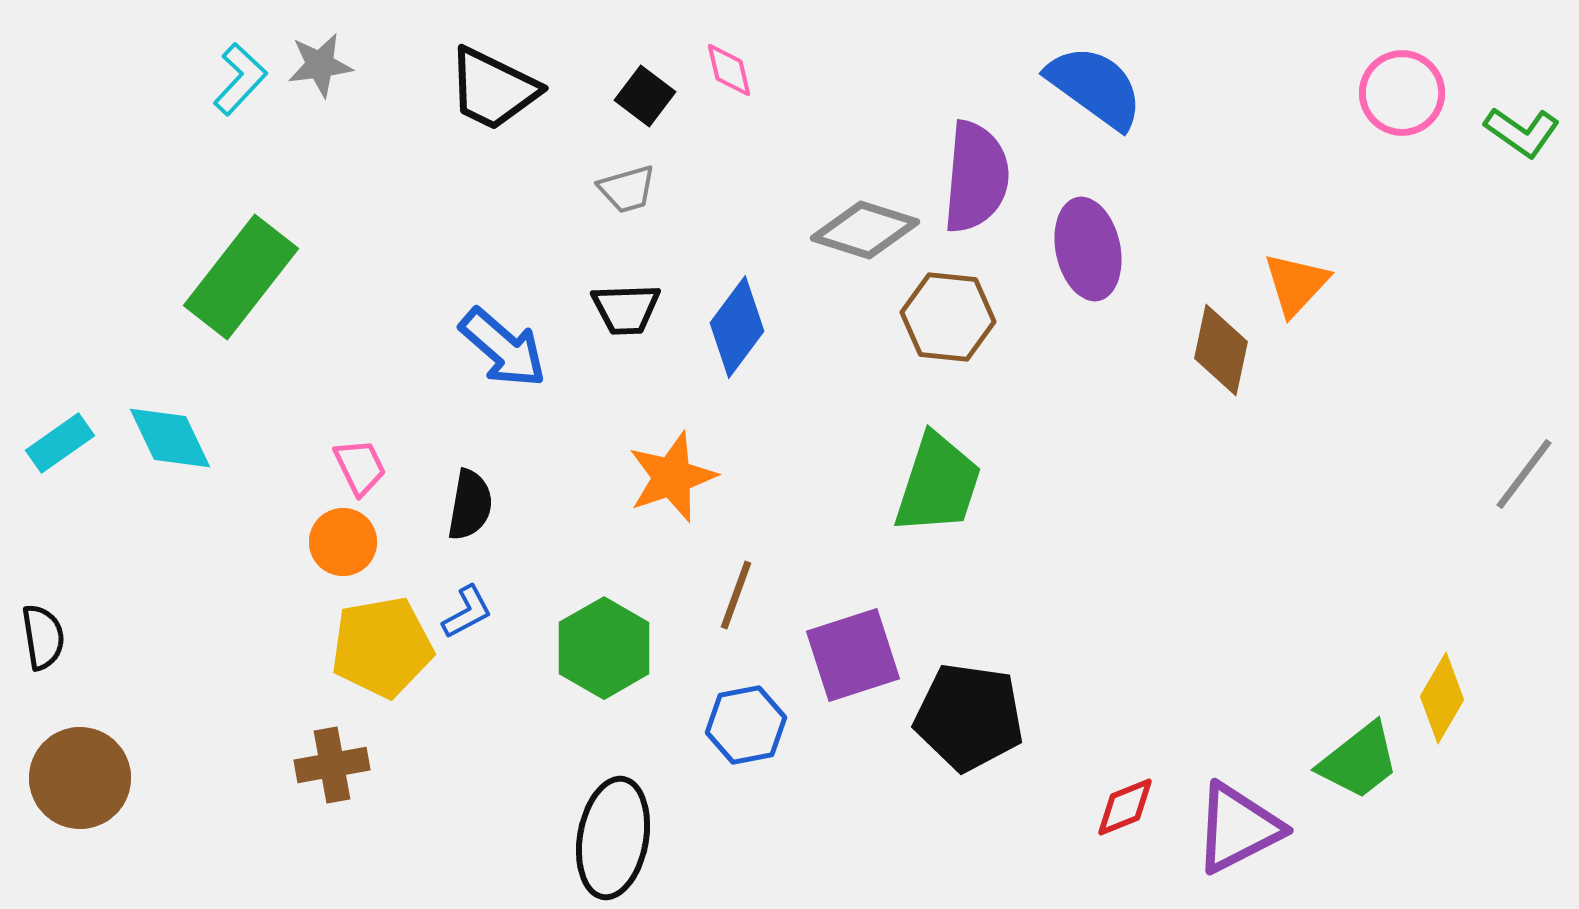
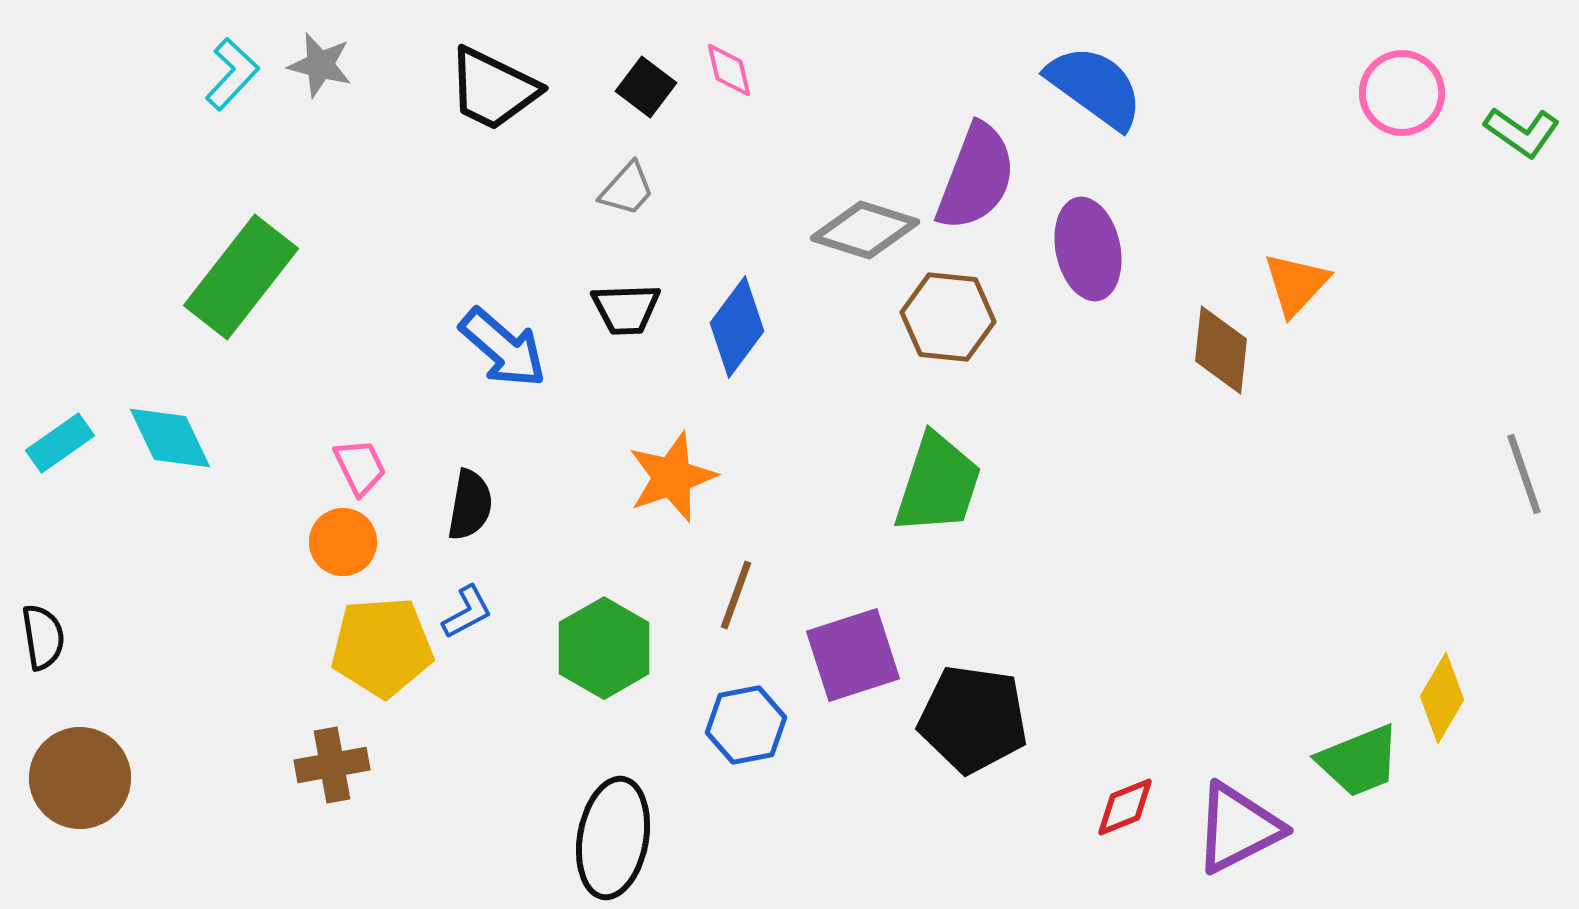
gray star at (320, 65): rotated 22 degrees clockwise
cyan L-shape at (240, 79): moved 8 px left, 5 px up
black square at (645, 96): moved 1 px right, 9 px up
purple semicircle at (976, 177): rotated 16 degrees clockwise
gray trapezoid at (627, 189): rotated 32 degrees counterclockwise
brown diamond at (1221, 350): rotated 6 degrees counterclockwise
gray line at (1524, 474): rotated 56 degrees counterclockwise
yellow pentagon at (382, 647): rotated 6 degrees clockwise
black pentagon at (969, 717): moved 4 px right, 2 px down
green trapezoid at (1359, 761): rotated 16 degrees clockwise
